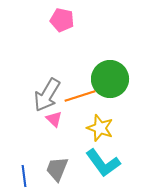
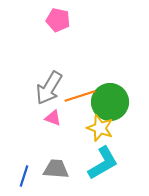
pink pentagon: moved 4 px left
green circle: moved 23 px down
gray arrow: moved 2 px right, 7 px up
pink triangle: moved 1 px left, 1 px up; rotated 24 degrees counterclockwise
cyan L-shape: rotated 84 degrees counterclockwise
gray trapezoid: moved 1 px left; rotated 72 degrees clockwise
blue line: rotated 25 degrees clockwise
